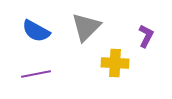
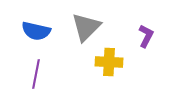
blue semicircle: rotated 16 degrees counterclockwise
yellow cross: moved 6 px left, 1 px up
purple line: rotated 68 degrees counterclockwise
